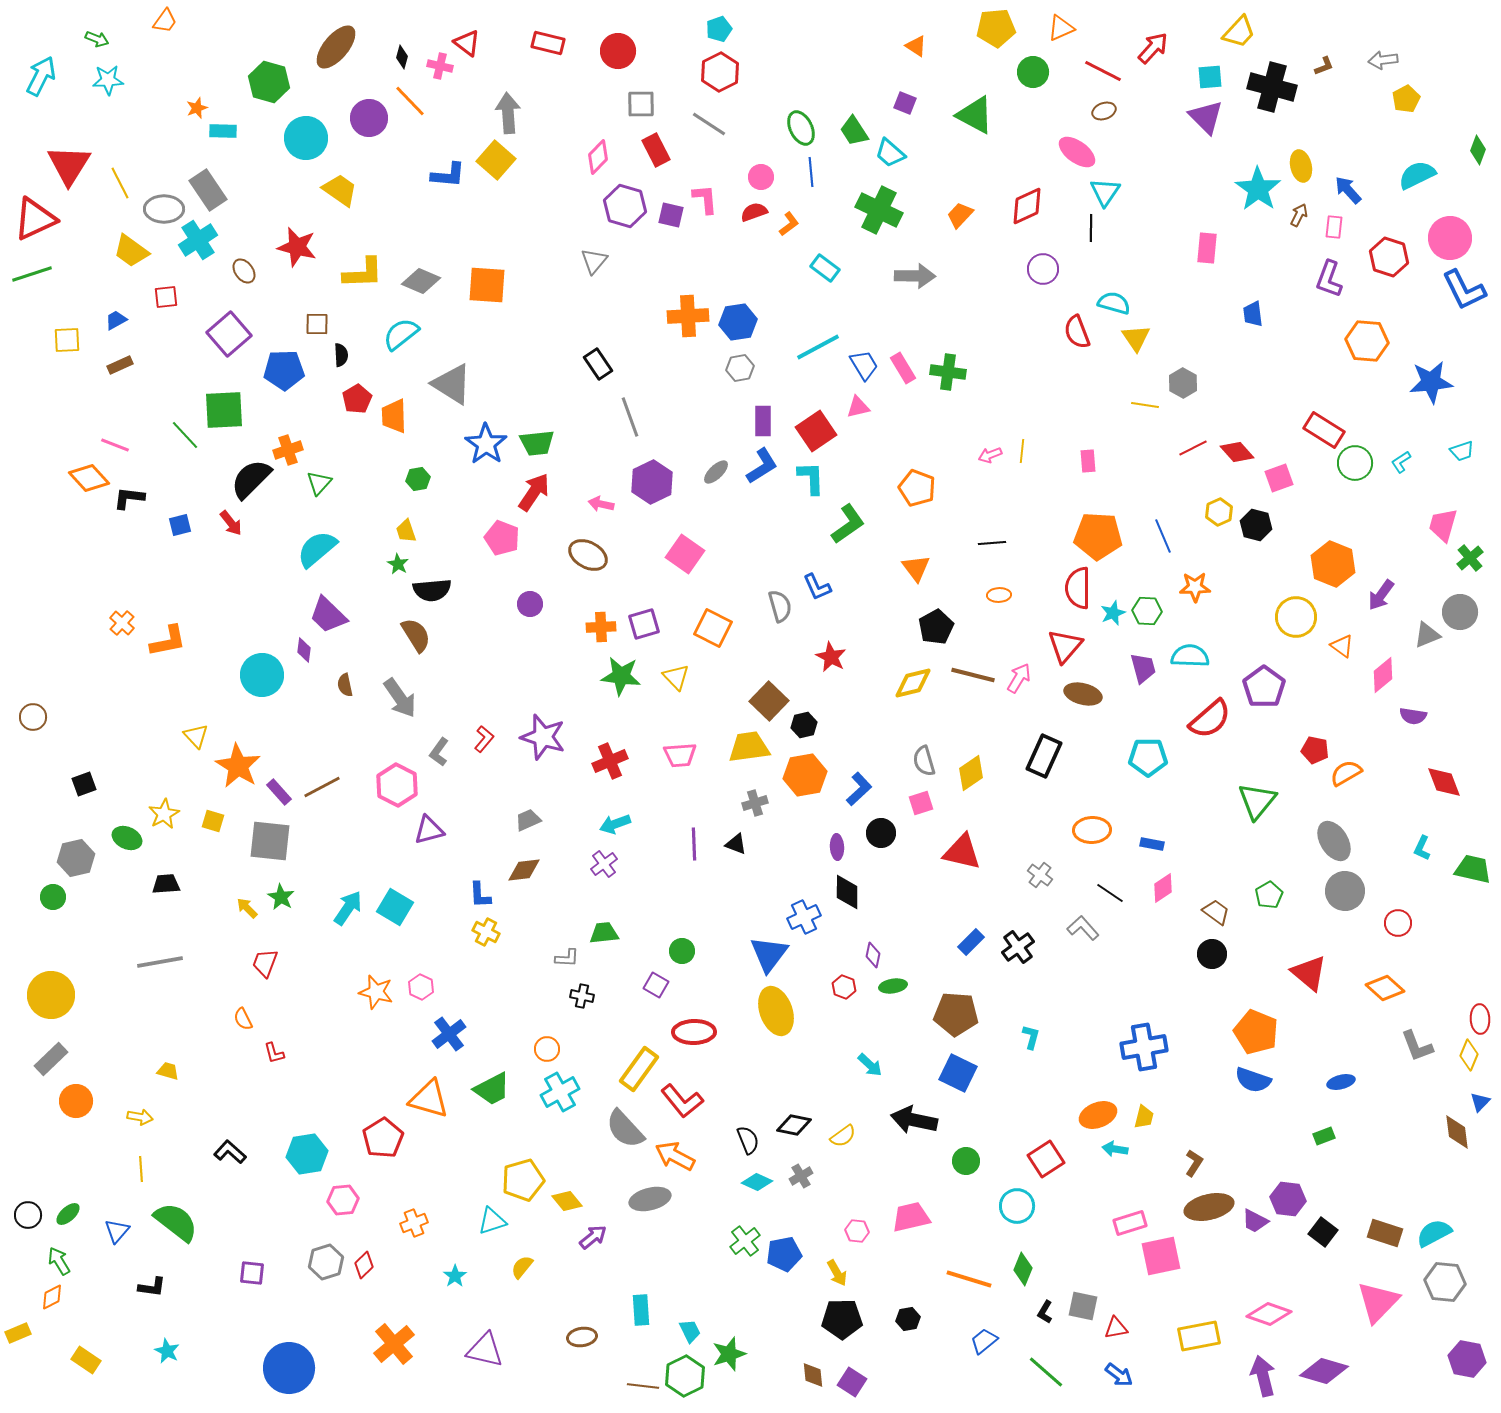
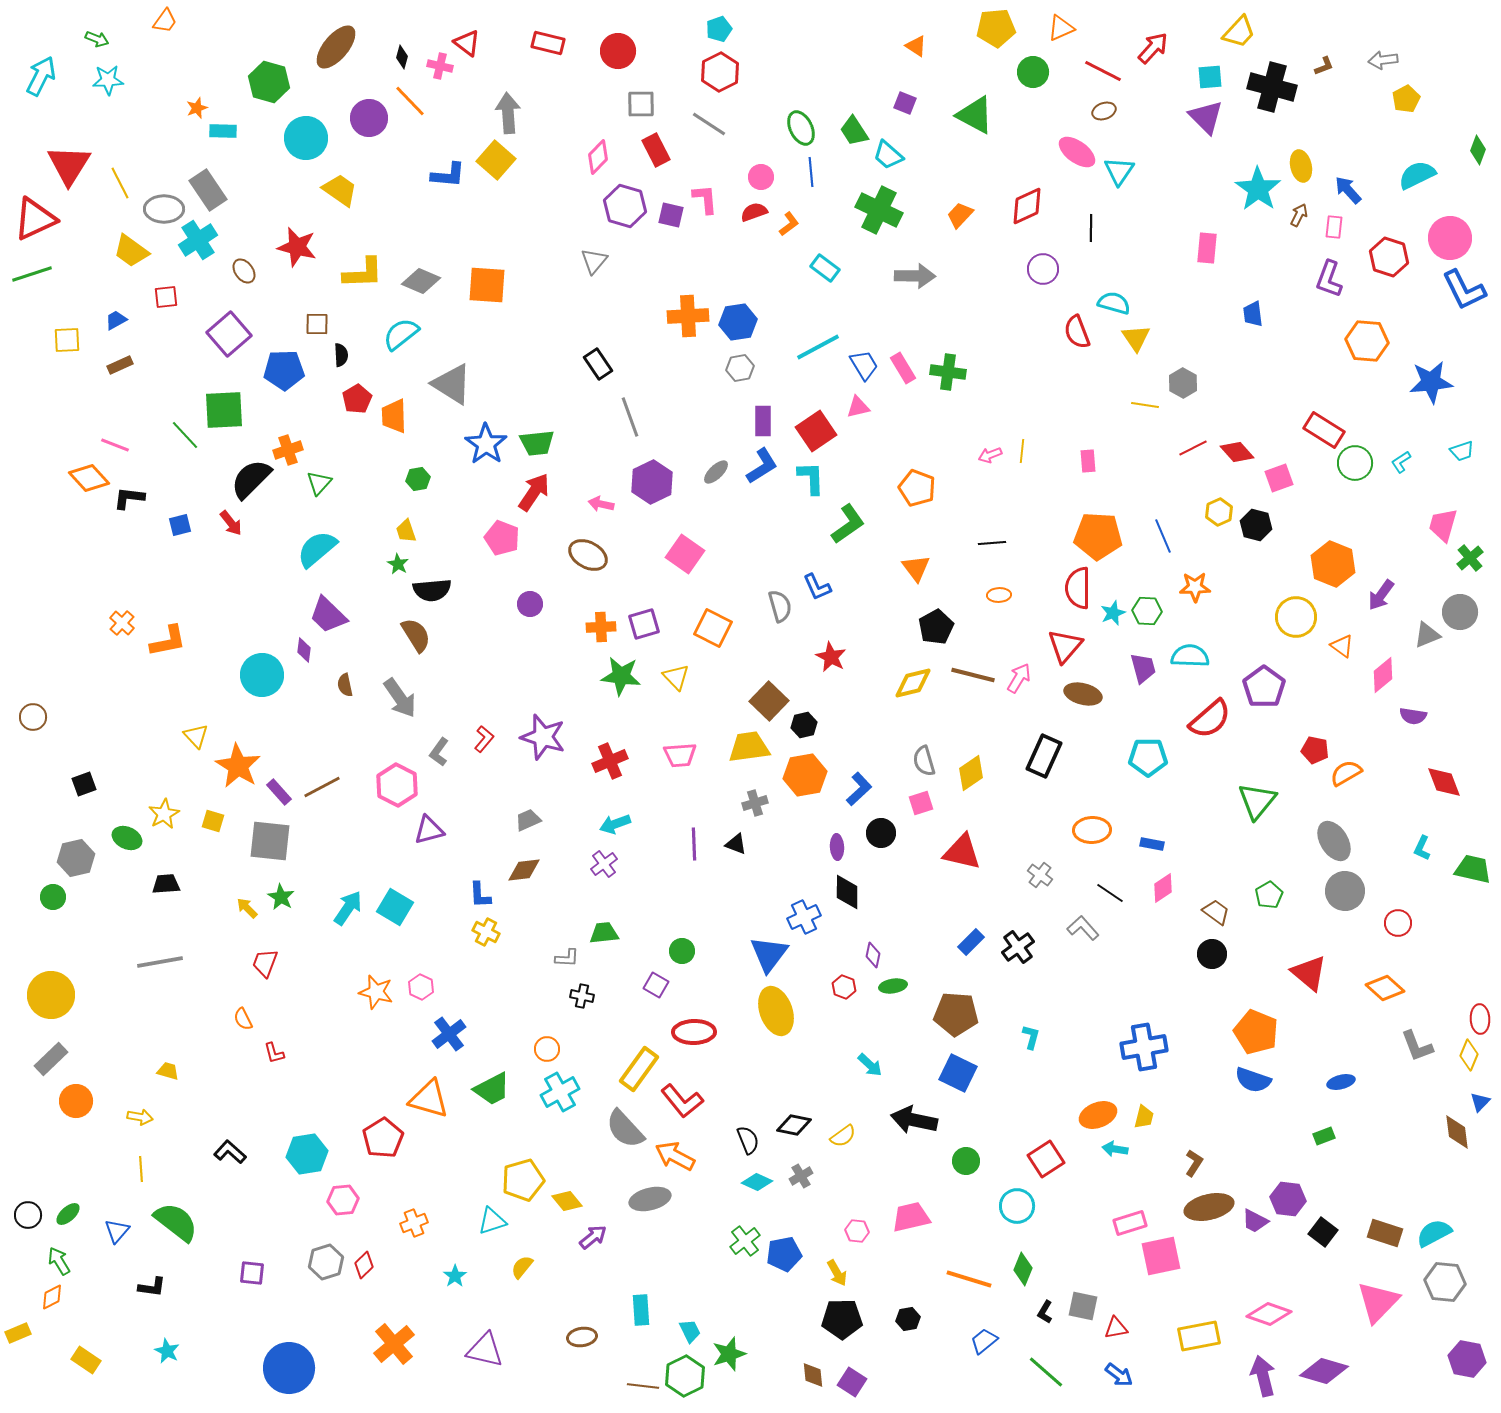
cyan trapezoid at (890, 153): moved 2 px left, 2 px down
cyan triangle at (1105, 192): moved 14 px right, 21 px up
